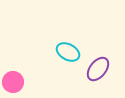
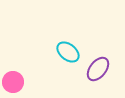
cyan ellipse: rotated 10 degrees clockwise
